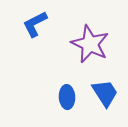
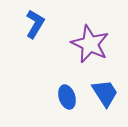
blue L-shape: rotated 148 degrees clockwise
blue ellipse: rotated 15 degrees counterclockwise
